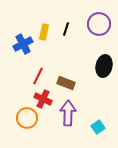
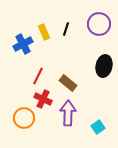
yellow rectangle: rotated 35 degrees counterclockwise
brown rectangle: moved 2 px right; rotated 18 degrees clockwise
orange circle: moved 3 px left
